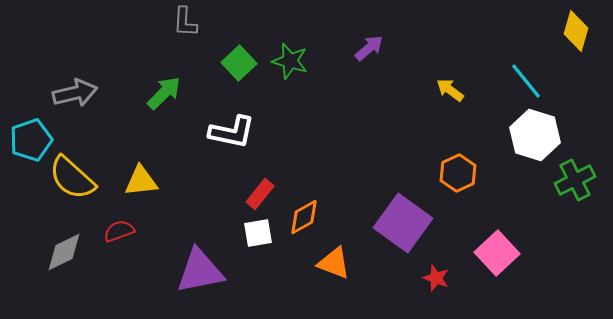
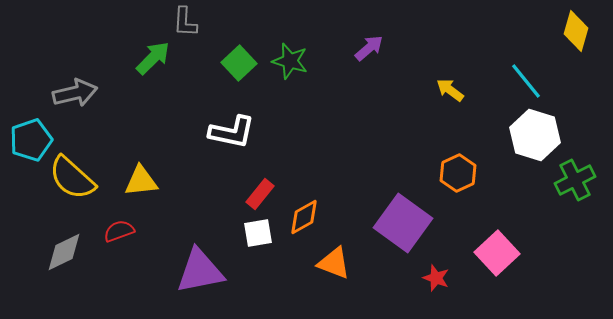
green arrow: moved 11 px left, 35 px up
